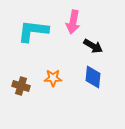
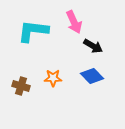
pink arrow: moved 1 px right; rotated 35 degrees counterclockwise
blue diamond: moved 1 px left, 1 px up; rotated 50 degrees counterclockwise
